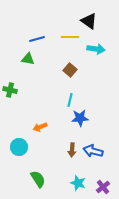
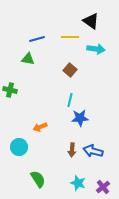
black triangle: moved 2 px right
